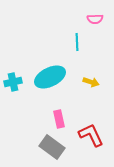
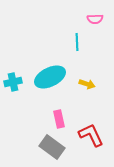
yellow arrow: moved 4 px left, 2 px down
